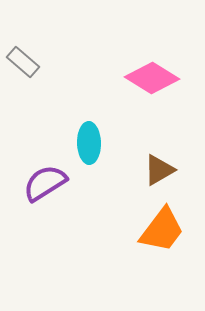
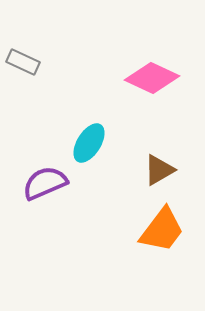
gray rectangle: rotated 16 degrees counterclockwise
pink diamond: rotated 6 degrees counterclockwise
cyan ellipse: rotated 33 degrees clockwise
purple semicircle: rotated 9 degrees clockwise
